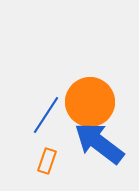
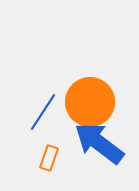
blue line: moved 3 px left, 3 px up
orange rectangle: moved 2 px right, 3 px up
